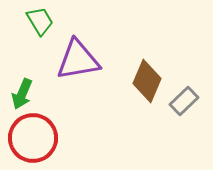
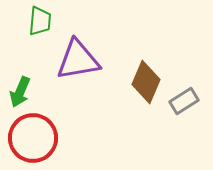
green trapezoid: rotated 36 degrees clockwise
brown diamond: moved 1 px left, 1 px down
green arrow: moved 2 px left, 2 px up
gray rectangle: rotated 12 degrees clockwise
